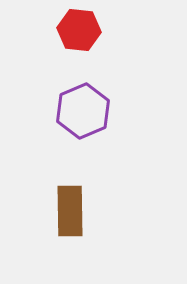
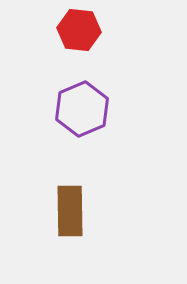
purple hexagon: moved 1 px left, 2 px up
